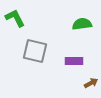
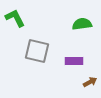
gray square: moved 2 px right
brown arrow: moved 1 px left, 1 px up
